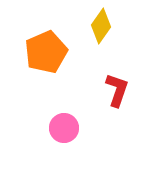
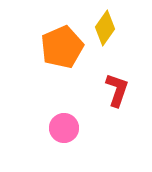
yellow diamond: moved 4 px right, 2 px down
orange pentagon: moved 16 px right, 5 px up
